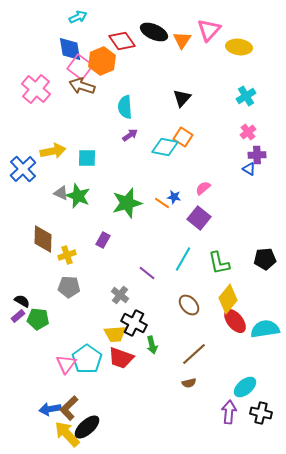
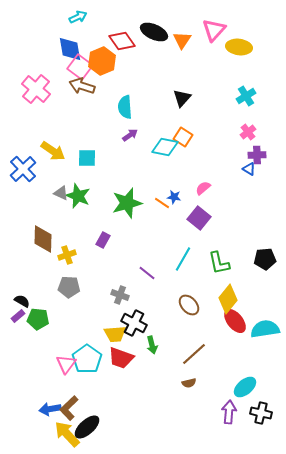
pink triangle at (209, 30): moved 5 px right
yellow arrow at (53, 151): rotated 45 degrees clockwise
gray cross at (120, 295): rotated 18 degrees counterclockwise
